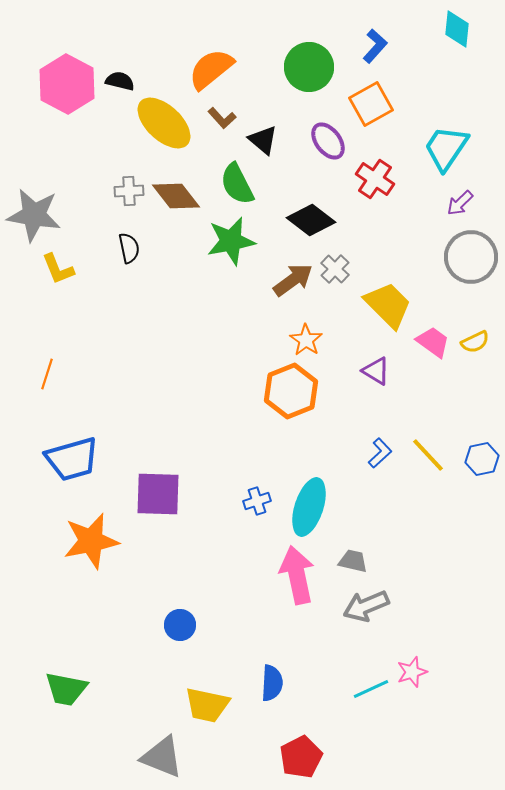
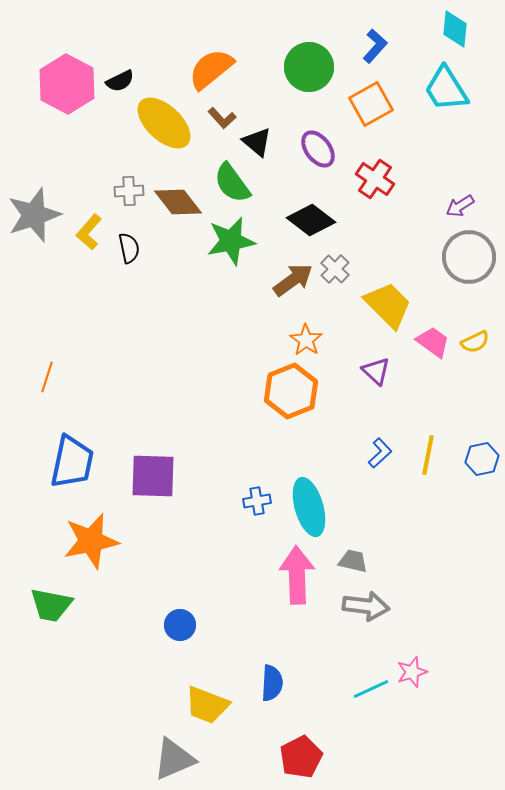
cyan diamond at (457, 29): moved 2 px left
black semicircle at (120, 81): rotated 140 degrees clockwise
black triangle at (263, 140): moved 6 px left, 2 px down
purple ellipse at (328, 141): moved 10 px left, 8 px down
cyan trapezoid at (446, 148): moved 59 px up; rotated 66 degrees counterclockwise
green semicircle at (237, 184): moved 5 px left, 1 px up; rotated 9 degrees counterclockwise
brown diamond at (176, 196): moved 2 px right, 6 px down
purple arrow at (460, 203): moved 3 px down; rotated 12 degrees clockwise
gray star at (34, 215): rotated 28 degrees counterclockwise
gray circle at (471, 257): moved 2 px left
yellow L-shape at (58, 269): moved 31 px right, 37 px up; rotated 63 degrees clockwise
purple triangle at (376, 371): rotated 12 degrees clockwise
orange line at (47, 374): moved 3 px down
yellow line at (428, 455): rotated 54 degrees clockwise
blue trapezoid at (72, 459): moved 3 px down; rotated 62 degrees counterclockwise
purple square at (158, 494): moved 5 px left, 18 px up
blue cross at (257, 501): rotated 8 degrees clockwise
cyan ellipse at (309, 507): rotated 34 degrees counterclockwise
pink arrow at (297, 575): rotated 10 degrees clockwise
gray arrow at (366, 606): rotated 150 degrees counterclockwise
green trapezoid at (66, 689): moved 15 px left, 84 px up
yellow trapezoid at (207, 705): rotated 9 degrees clockwise
gray triangle at (162, 757): moved 12 px right, 2 px down; rotated 45 degrees counterclockwise
